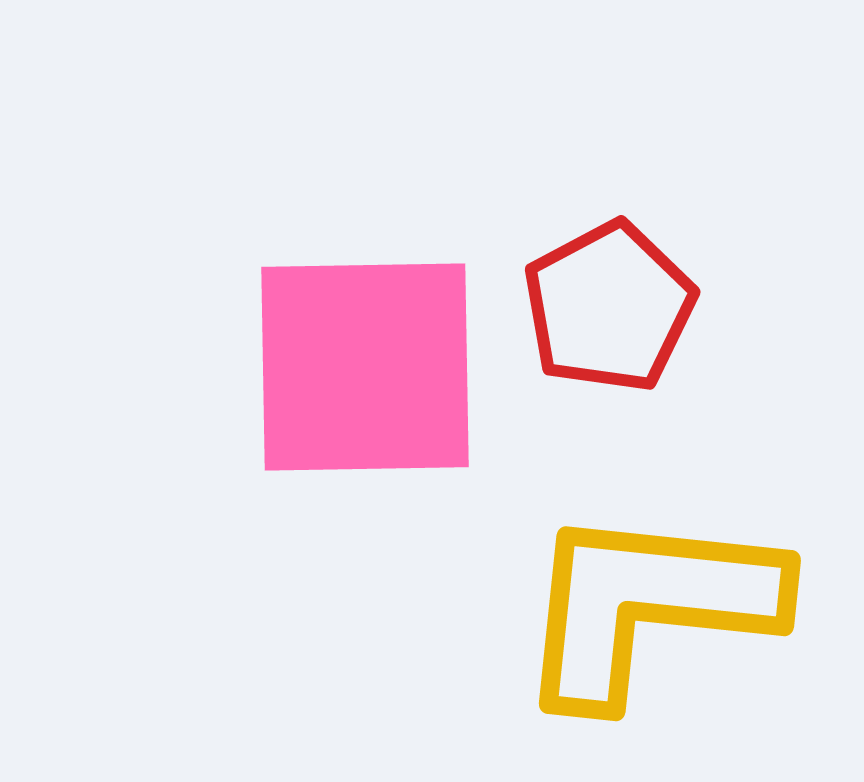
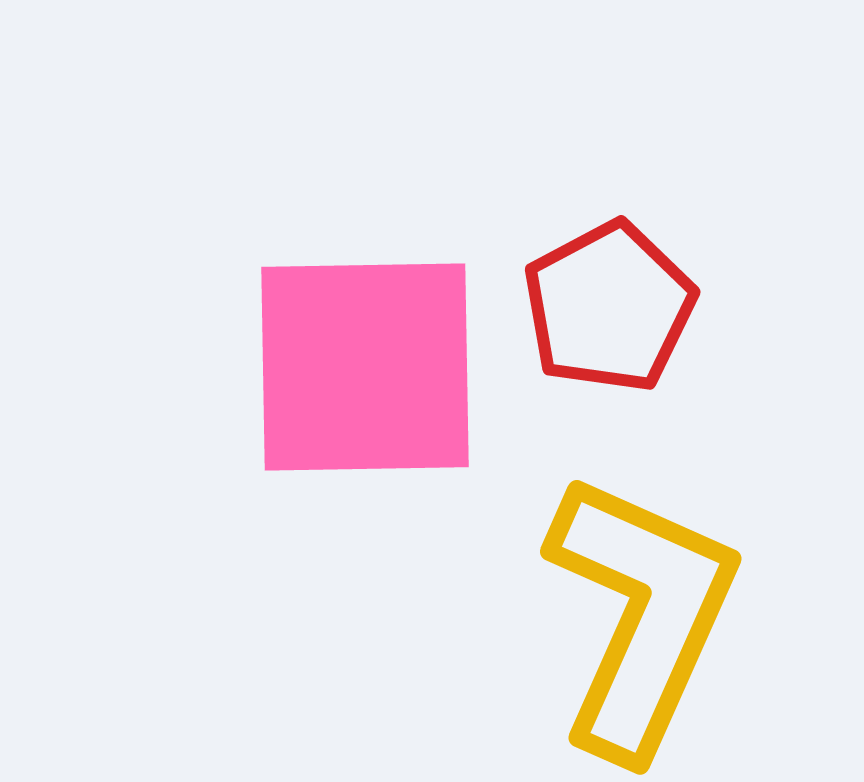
yellow L-shape: moved 7 px left, 10 px down; rotated 108 degrees clockwise
